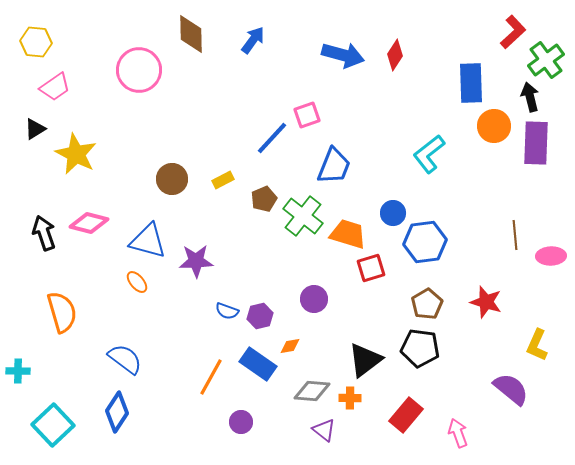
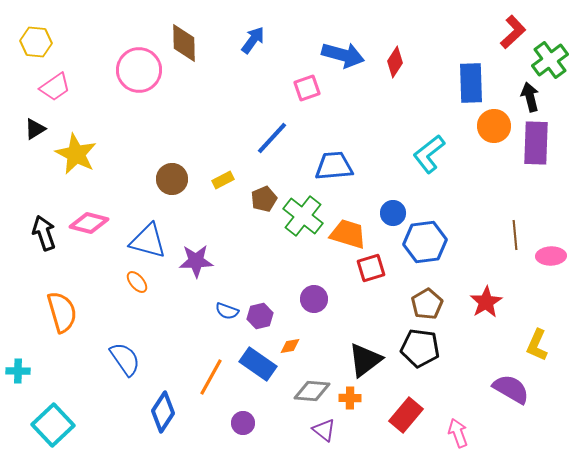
brown diamond at (191, 34): moved 7 px left, 9 px down
red diamond at (395, 55): moved 7 px down
green cross at (546, 60): moved 4 px right
pink square at (307, 115): moved 27 px up
blue trapezoid at (334, 166): rotated 117 degrees counterclockwise
red star at (486, 302): rotated 24 degrees clockwise
blue semicircle at (125, 359): rotated 18 degrees clockwise
purple semicircle at (511, 389): rotated 9 degrees counterclockwise
blue diamond at (117, 412): moved 46 px right
purple circle at (241, 422): moved 2 px right, 1 px down
